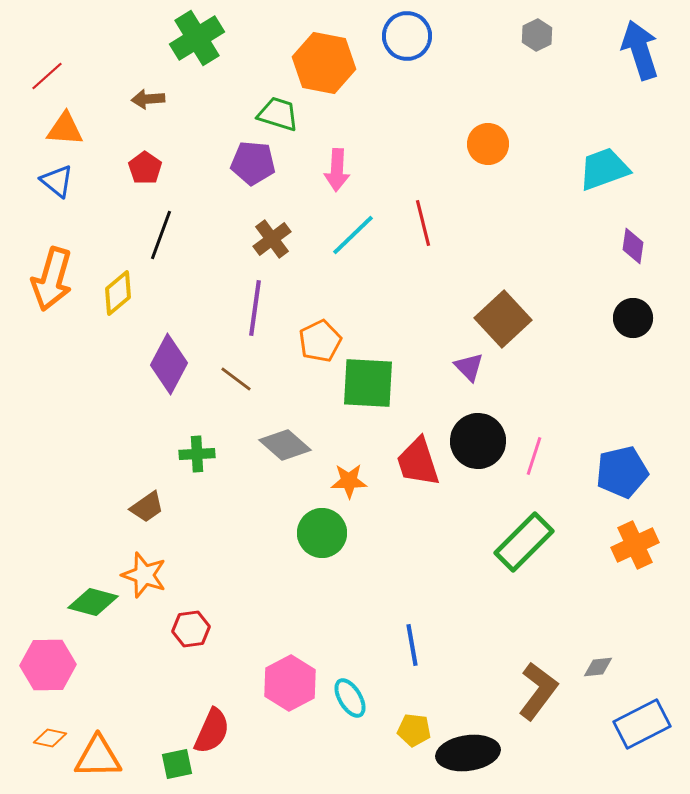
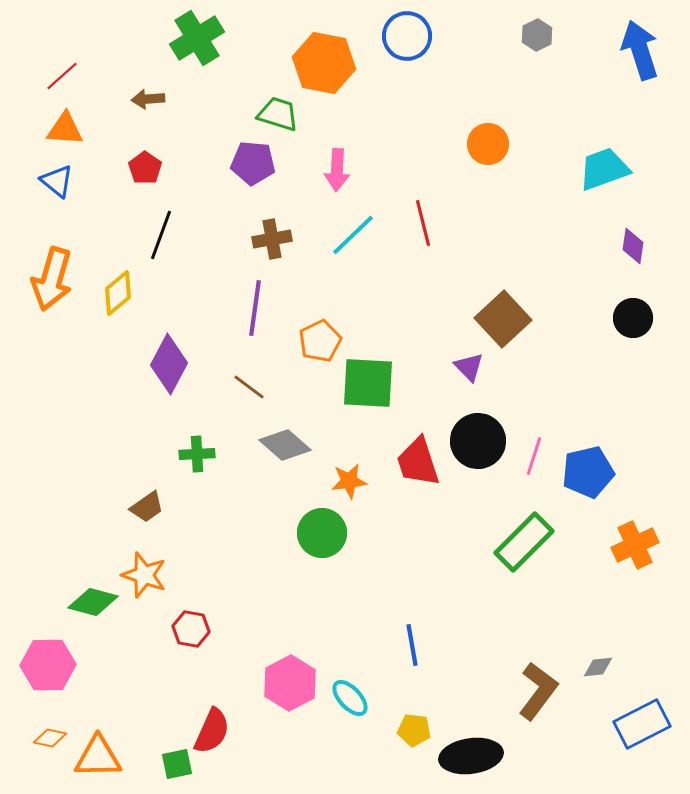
red line at (47, 76): moved 15 px right
brown cross at (272, 239): rotated 27 degrees clockwise
brown line at (236, 379): moved 13 px right, 8 px down
blue pentagon at (622, 472): moved 34 px left
orange star at (349, 481): rotated 6 degrees counterclockwise
red hexagon at (191, 629): rotated 18 degrees clockwise
cyan ellipse at (350, 698): rotated 12 degrees counterclockwise
black ellipse at (468, 753): moved 3 px right, 3 px down
